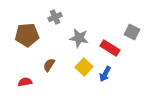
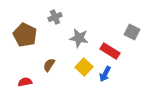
brown pentagon: moved 2 px left; rotated 30 degrees clockwise
red rectangle: moved 3 px down
